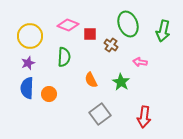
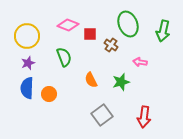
yellow circle: moved 3 px left
green semicircle: rotated 24 degrees counterclockwise
green star: rotated 24 degrees clockwise
gray square: moved 2 px right, 1 px down
